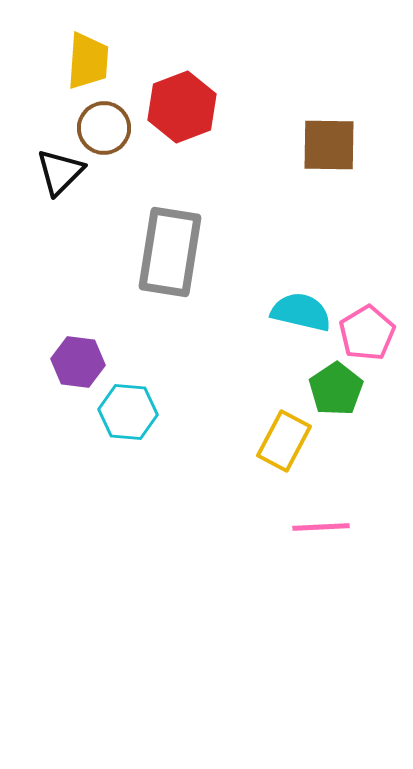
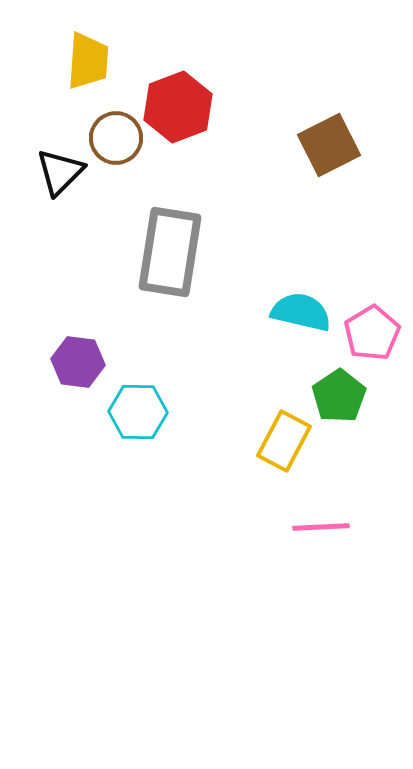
red hexagon: moved 4 px left
brown circle: moved 12 px right, 10 px down
brown square: rotated 28 degrees counterclockwise
pink pentagon: moved 5 px right
green pentagon: moved 3 px right, 7 px down
cyan hexagon: moved 10 px right; rotated 4 degrees counterclockwise
